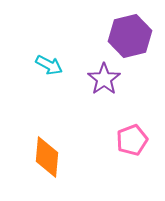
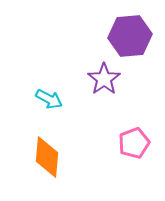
purple hexagon: rotated 9 degrees clockwise
cyan arrow: moved 34 px down
pink pentagon: moved 2 px right, 3 px down
